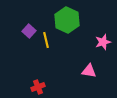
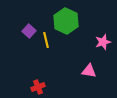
green hexagon: moved 1 px left, 1 px down
